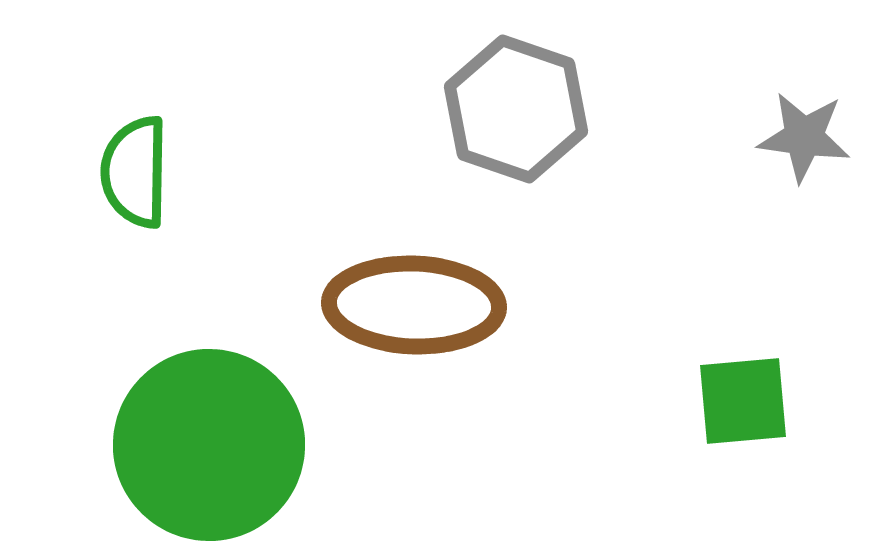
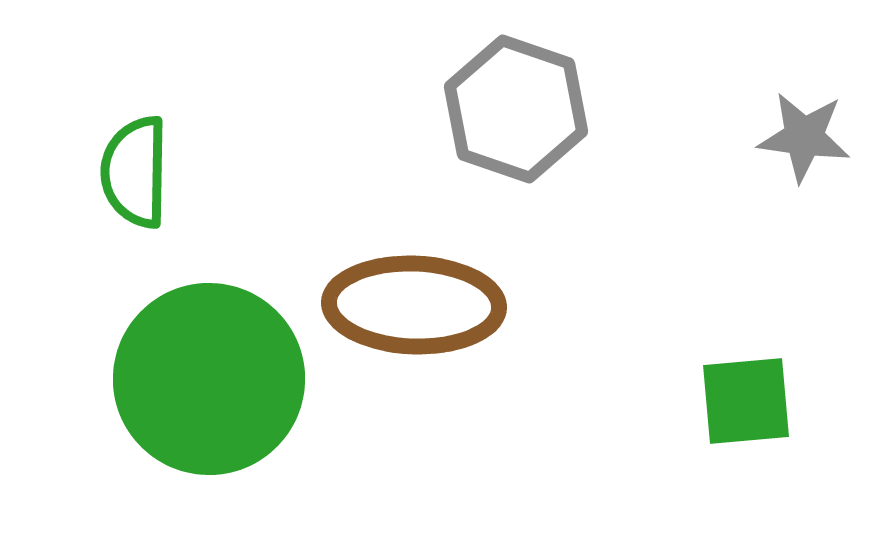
green square: moved 3 px right
green circle: moved 66 px up
